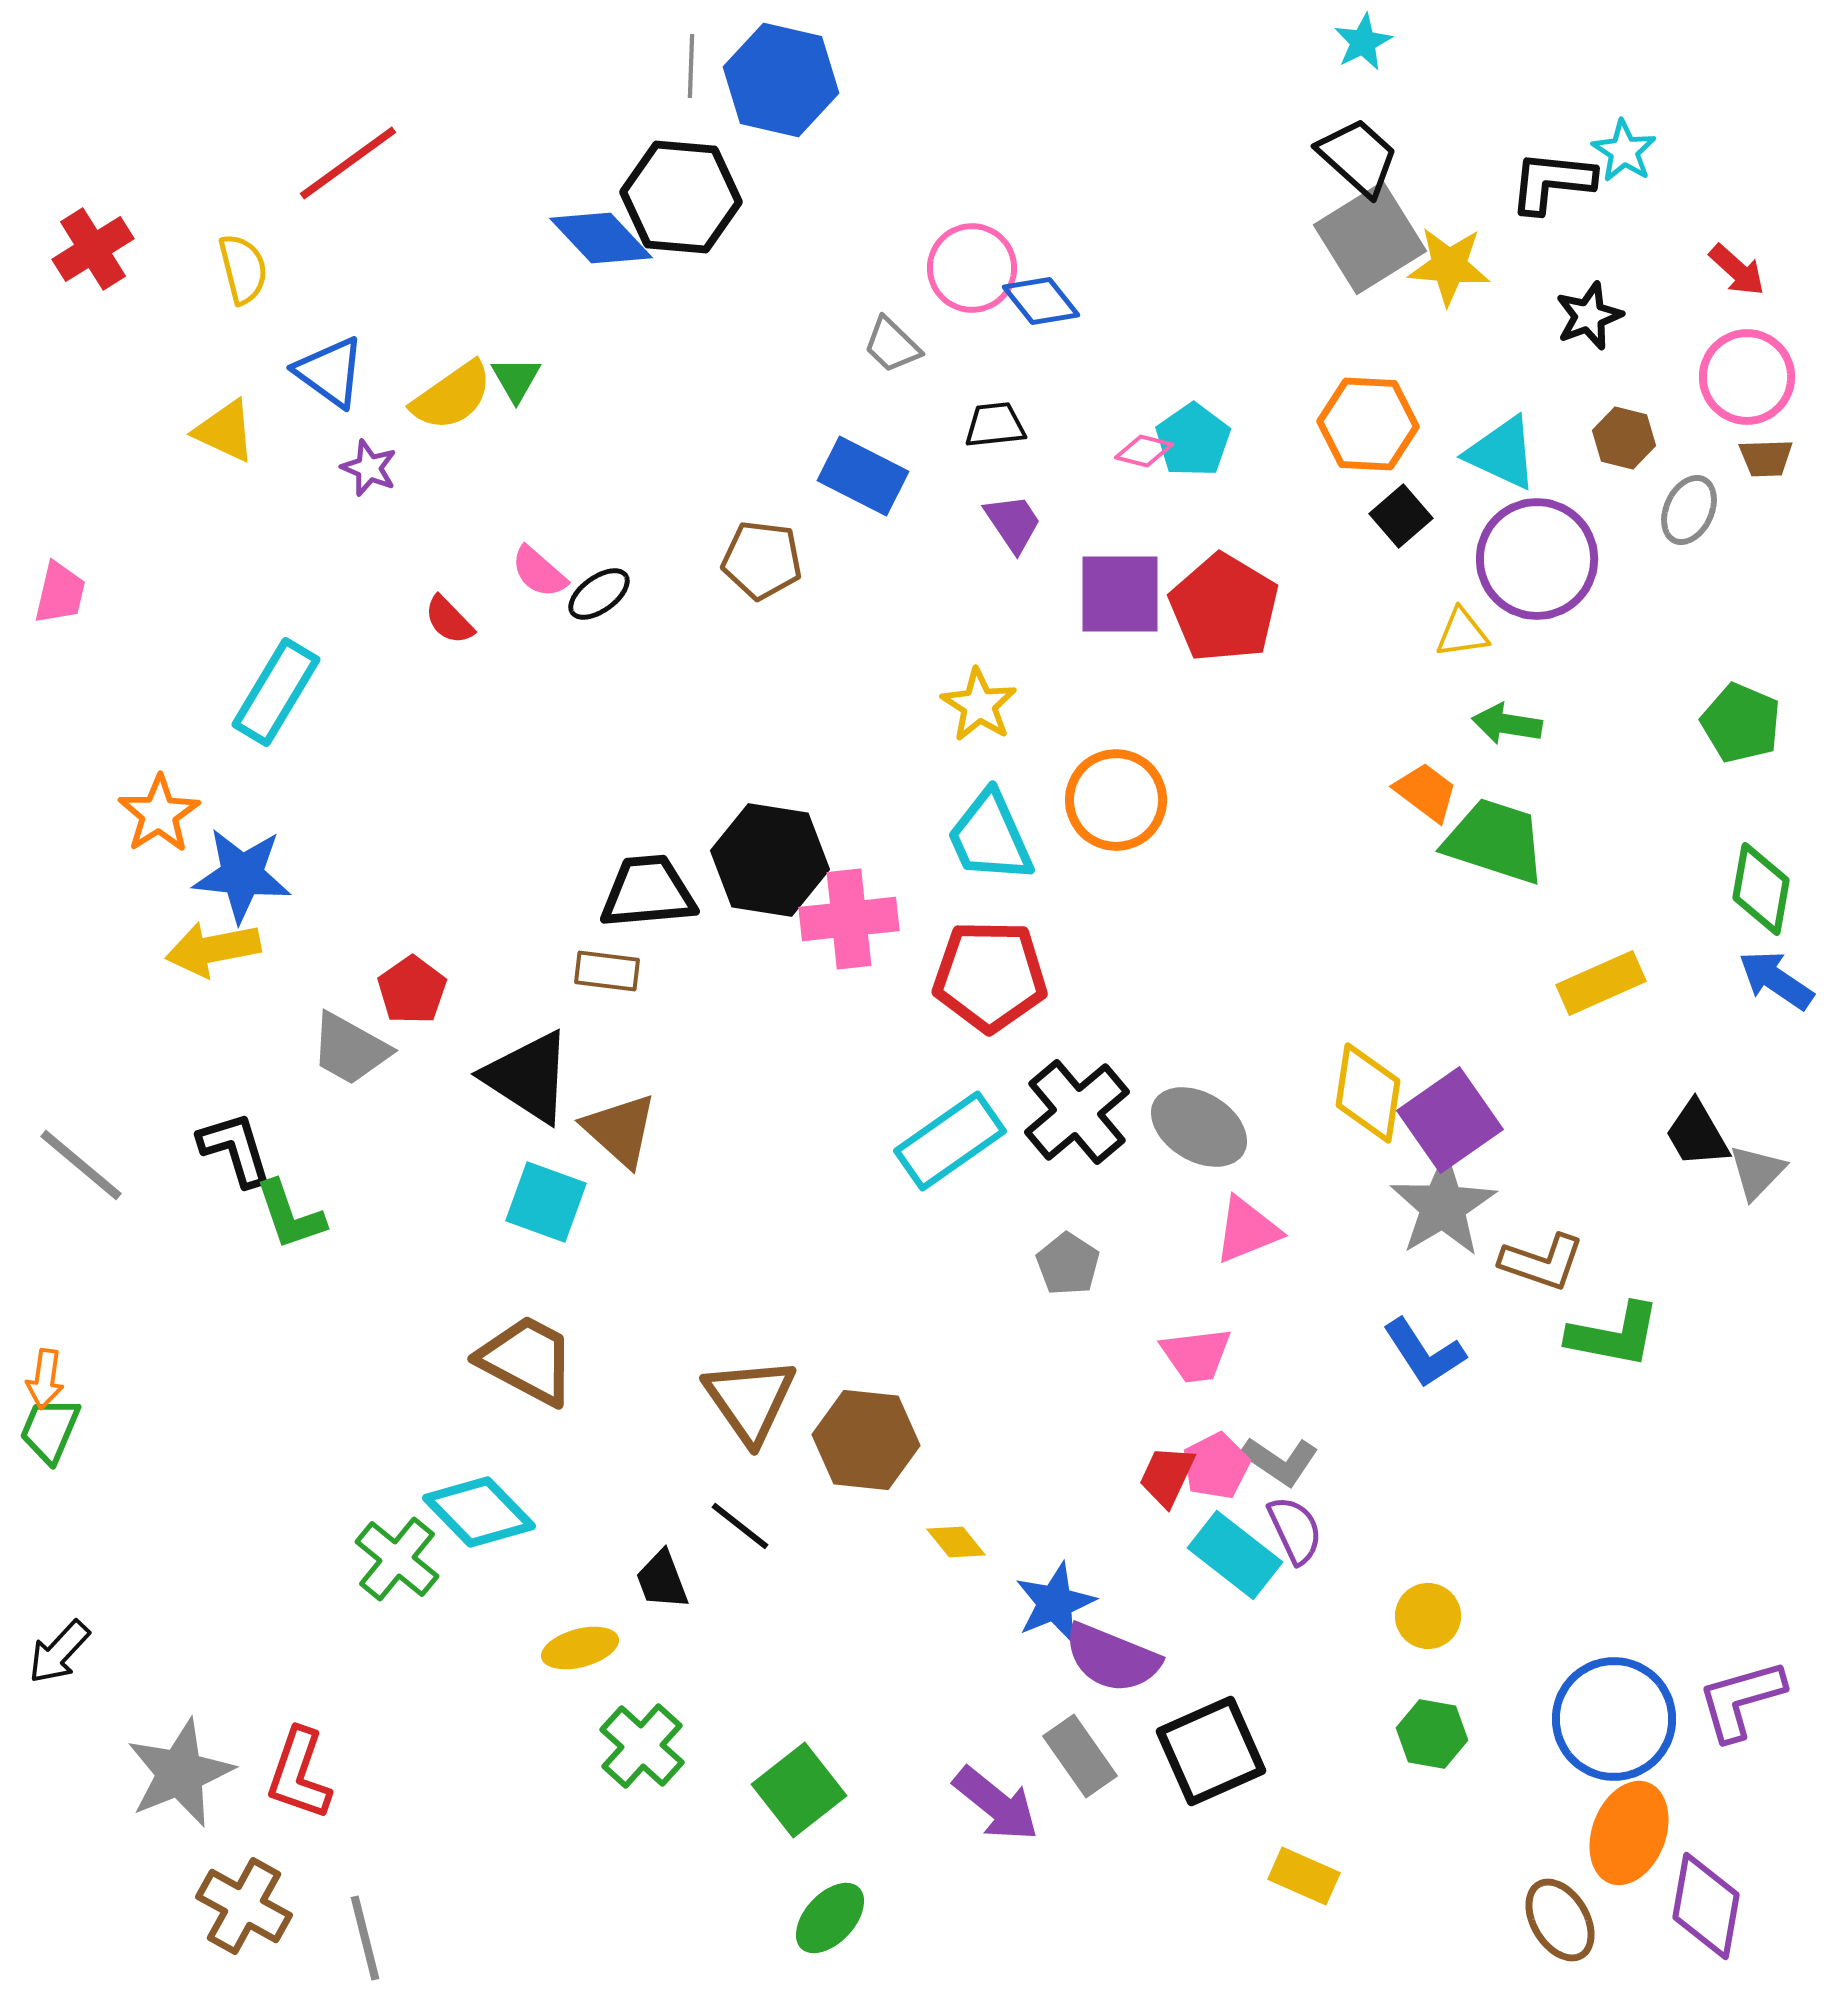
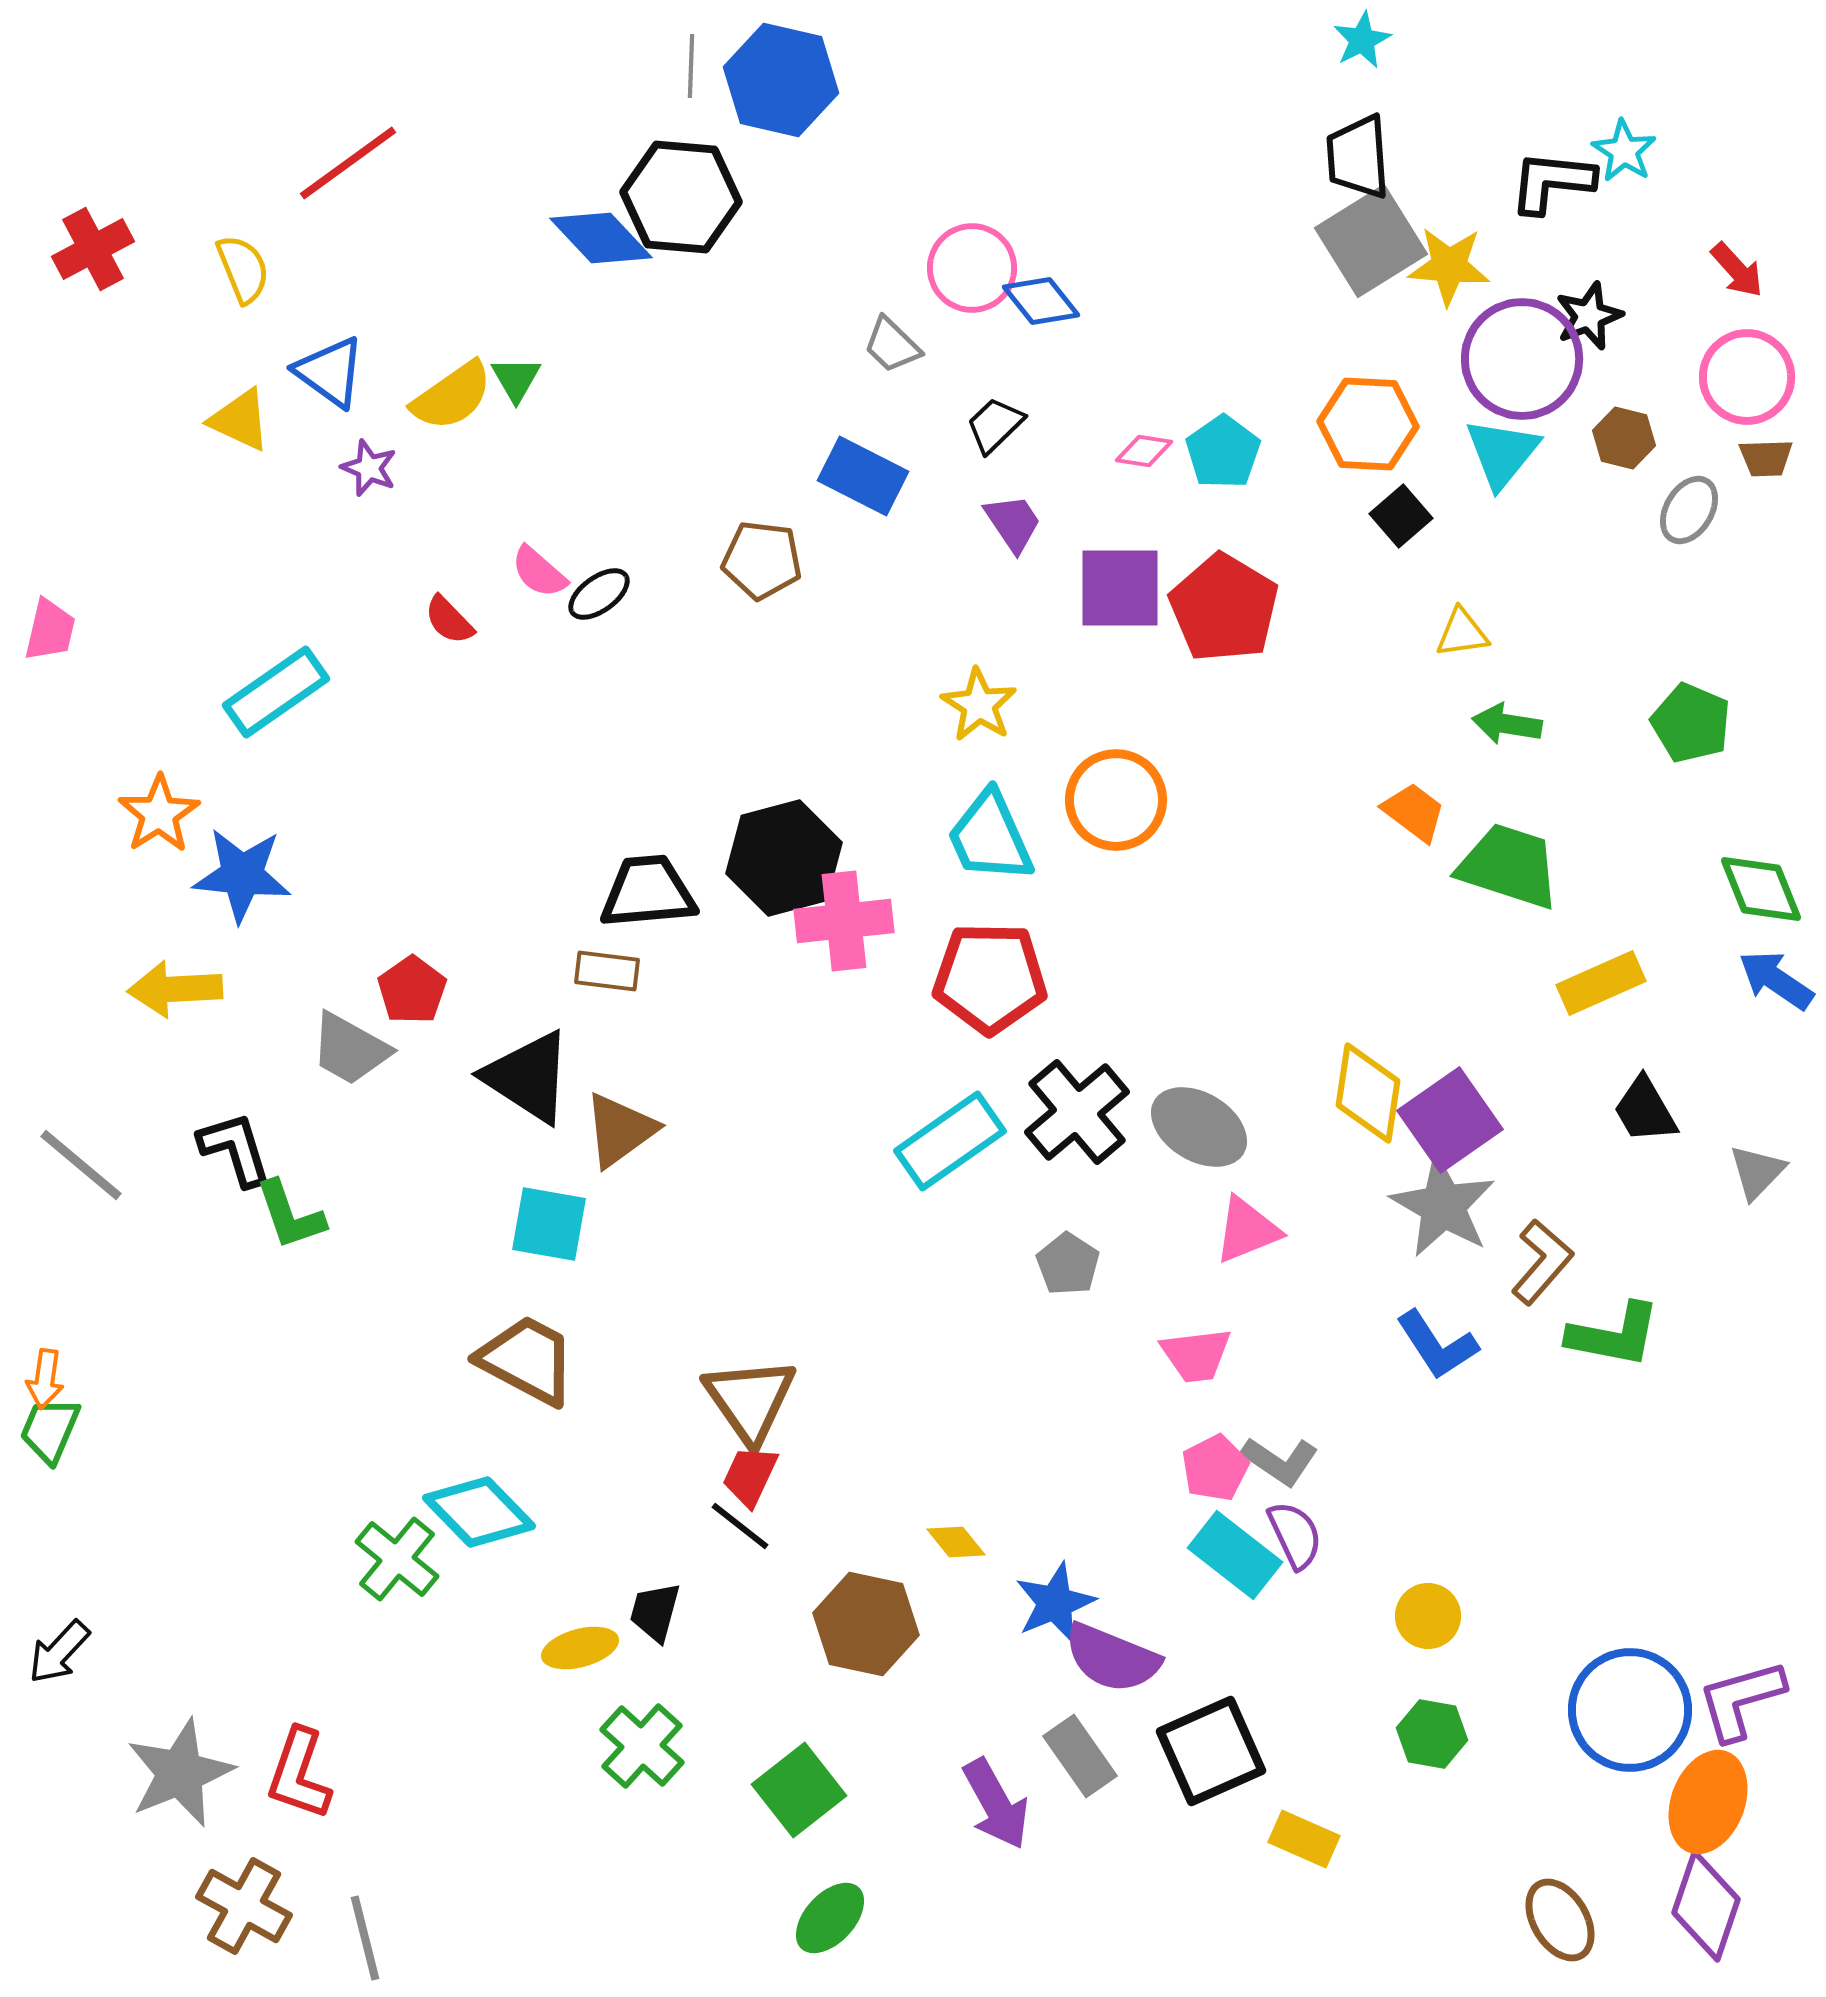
cyan star at (1363, 42): moved 1 px left, 2 px up
black trapezoid at (1358, 157): rotated 136 degrees counterclockwise
gray square at (1370, 238): moved 1 px right, 3 px down
red cross at (93, 249): rotated 4 degrees clockwise
yellow semicircle at (243, 269): rotated 8 degrees counterclockwise
red arrow at (1737, 270): rotated 6 degrees clockwise
black trapezoid at (995, 425): rotated 38 degrees counterclockwise
yellow triangle at (225, 431): moved 15 px right, 11 px up
cyan pentagon at (1193, 440): moved 30 px right, 12 px down
pink diamond at (1144, 451): rotated 6 degrees counterclockwise
cyan triangle at (1502, 453): rotated 44 degrees clockwise
gray ellipse at (1689, 510): rotated 6 degrees clockwise
purple circle at (1537, 559): moved 15 px left, 200 px up
pink trapezoid at (60, 593): moved 10 px left, 37 px down
purple square at (1120, 594): moved 6 px up
cyan rectangle at (276, 692): rotated 24 degrees clockwise
green pentagon at (1741, 723): moved 50 px left
orange trapezoid at (1426, 792): moved 12 px left, 20 px down
green trapezoid at (1495, 841): moved 14 px right, 25 px down
black hexagon at (770, 860): moved 14 px right, 2 px up; rotated 24 degrees counterclockwise
green diamond at (1761, 889): rotated 32 degrees counterclockwise
pink cross at (849, 919): moved 5 px left, 2 px down
yellow arrow at (213, 949): moved 38 px left, 40 px down; rotated 8 degrees clockwise
red pentagon at (990, 976): moved 2 px down
brown triangle at (620, 1130): rotated 42 degrees clockwise
black trapezoid at (1697, 1134): moved 52 px left, 24 px up
cyan square at (546, 1202): moved 3 px right, 22 px down; rotated 10 degrees counterclockwise
gray star at (1443, 1206): rotated 11 degrees counterclockwise
brown L-shape at (1542, 1262): rotated 68 degrees counterclockwise
blue L-shape at (1424, 1353): moved 13 px right, 8 px up
brown hexagon at (866, 1440): moved 184 px down; rotated 6 degrees clockwise
pink pentagon at (1216, 1466): moved 1 px left, 2 px down
red trapezoid at (1167, 1476): moved 417 px left
purple semicircle at (1295, 1530): moved 5 px down
black trapezoid at (662, 1580): moved 7 px left, 32 px down; rotated 36 degrees clockwise
blue circle at (1614, 1719): moved 16 px right, 9 px up
purple arrow at (996, 1804): rotated 22 degrees clockwise
orange ellipse at (1629, 1833): moved 79 px right, 31 px up
yellow rectangle at (1304, 1876): moved 37 px up
purple diamond at (1706, 1906): rotated 9 degrees clockwise
